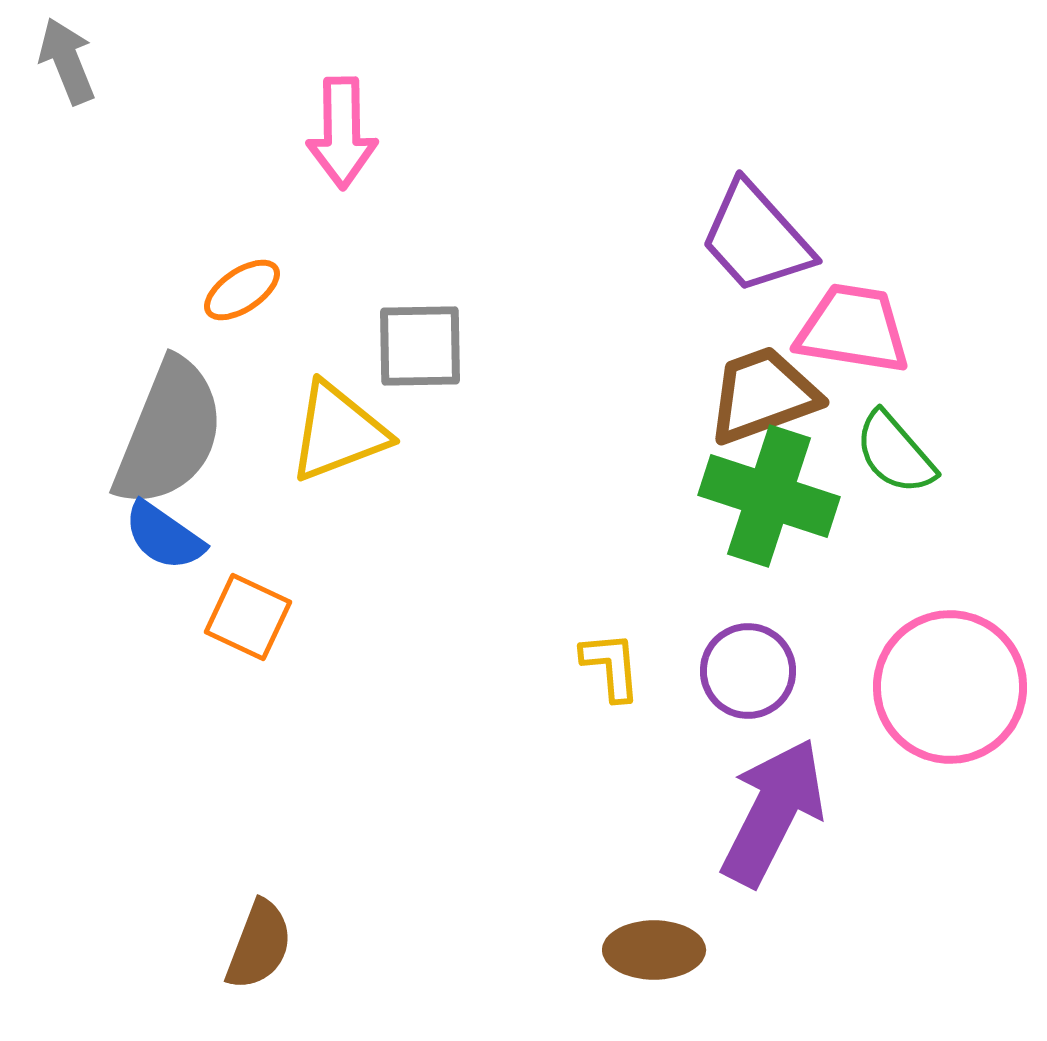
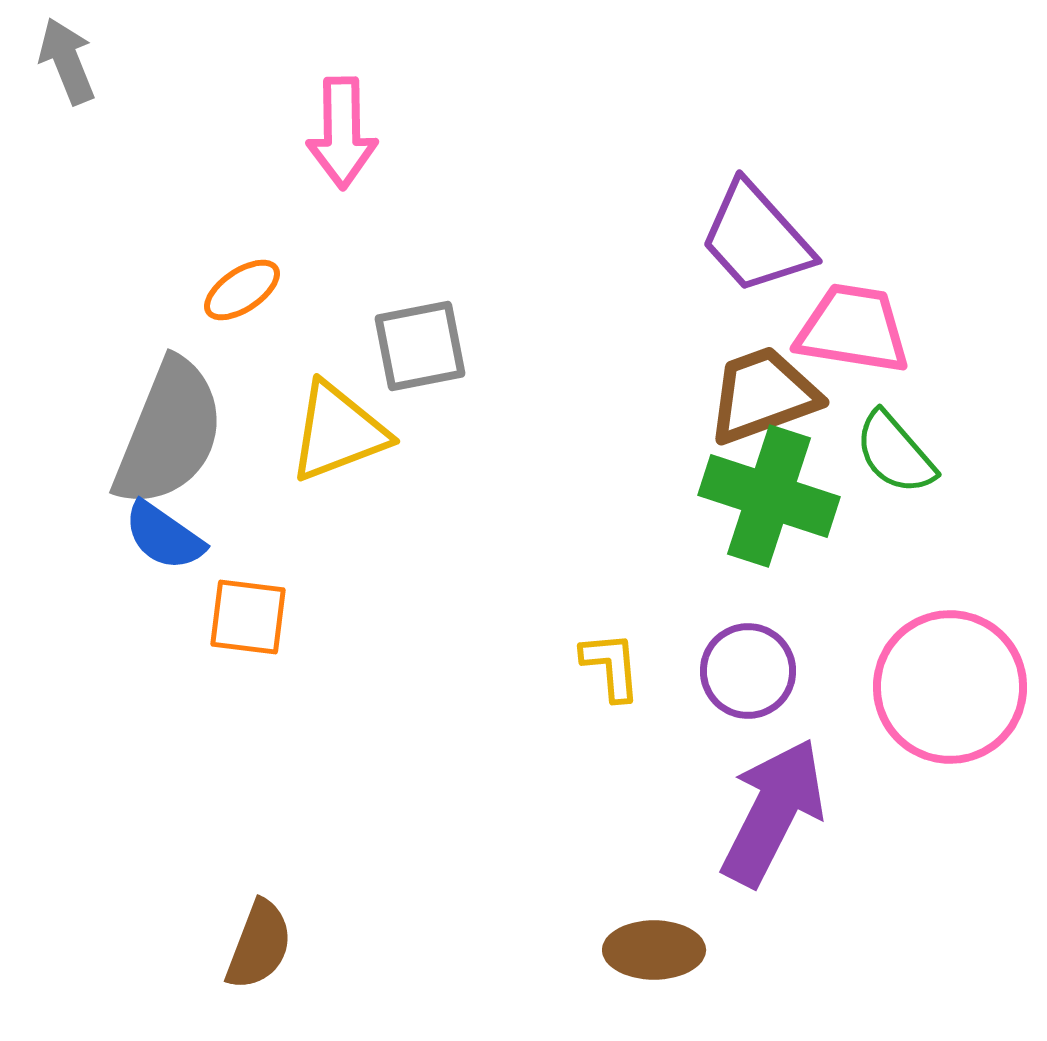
gray square: rotated 10 degrees counterclockwise
orange square: rotated 18 degrees counterclockwise
